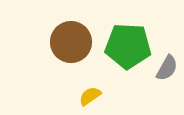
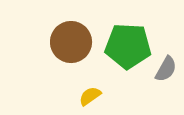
gray semicircle: moved 1 px left, 1 px down
